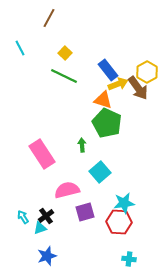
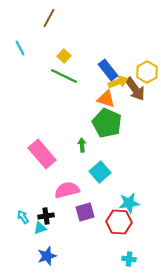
yellow square: moved 1 px left, 3 px down
yellow arrow: moved 2 px up
brown arrow: moved 3 px left, 1 px down
orange triangle: moved 3 px right, 1 px up
pink rectangle: rotated 8 degrees counterclockwise
cyan star: moved 5 px right
black cross: rotated 28 degrees clockwise
